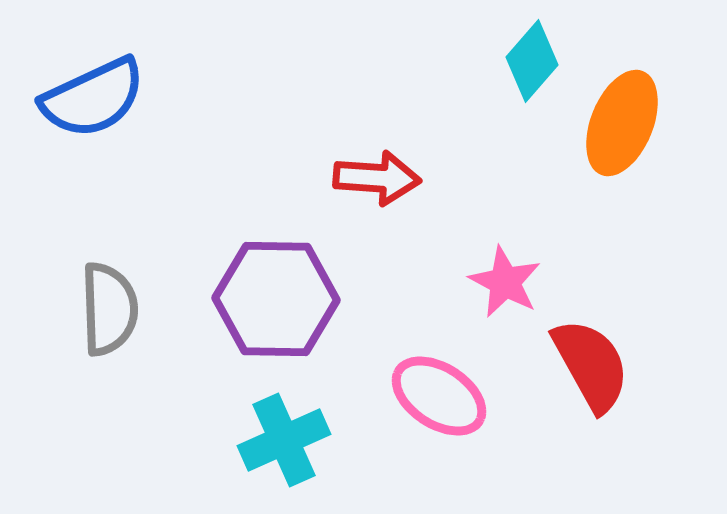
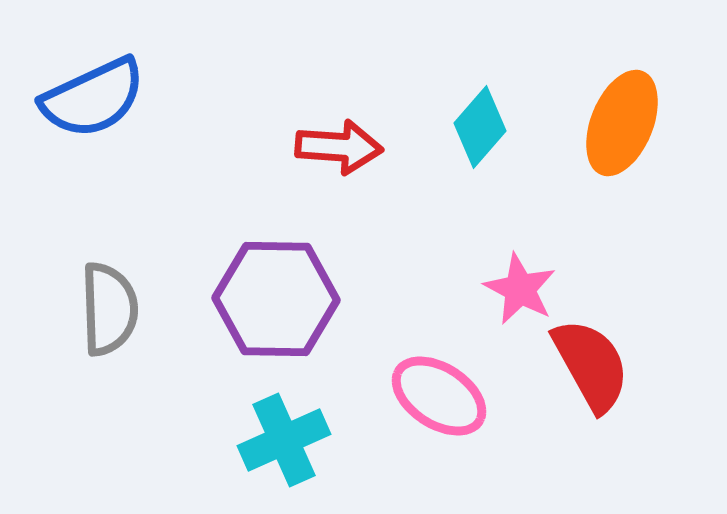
cyan diamond: moved 52 px left, 66 px down
red arrow: moved 38 px left, 31 px up
pink star: moved 15 px right, 7 px down
